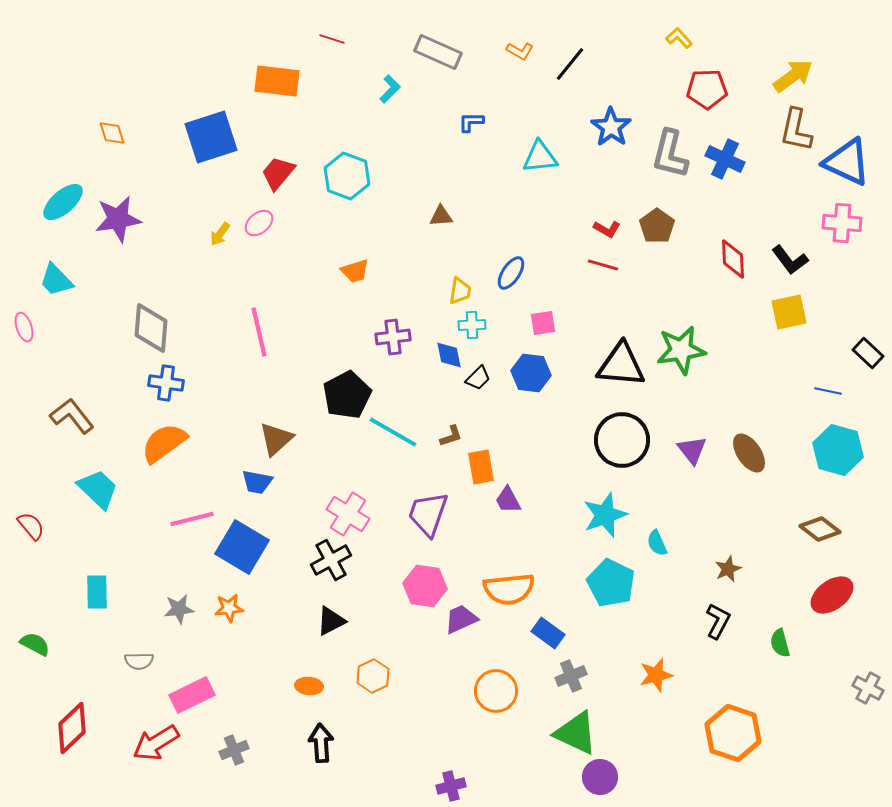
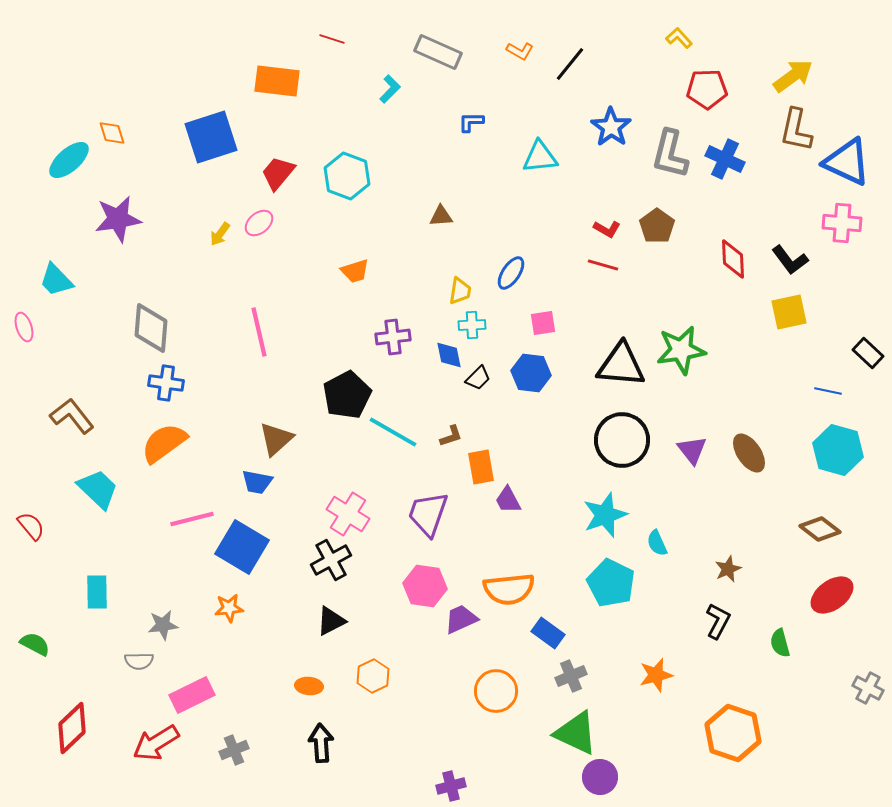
cyan ellipse at (63, 202): moved 6 px right, 42 px up
gray star at (179, 609): moved 16 px left, 16 px down
